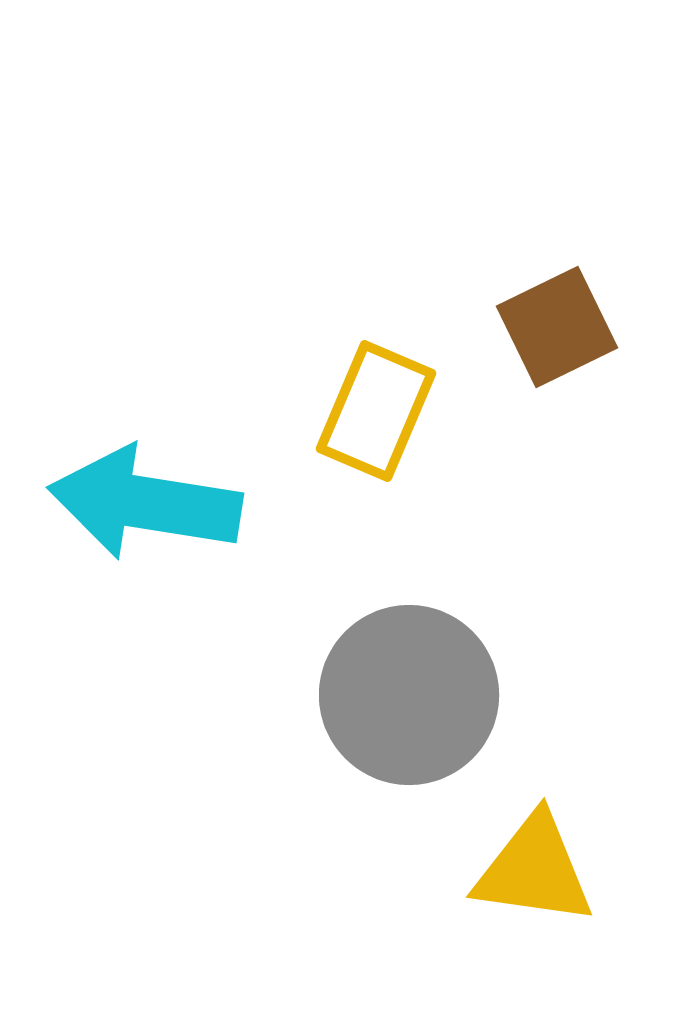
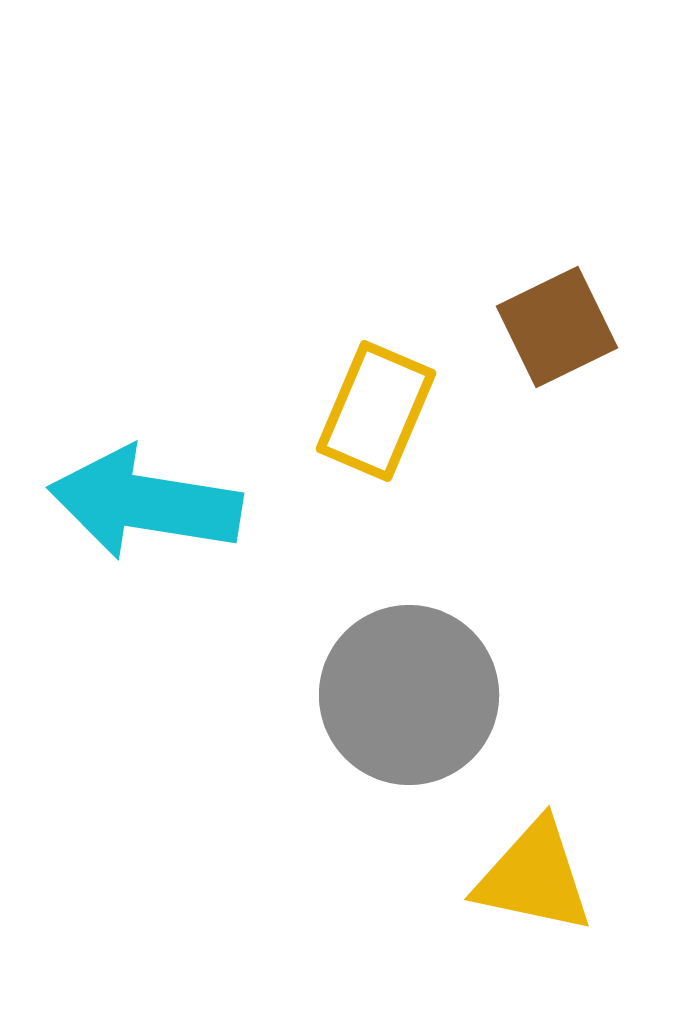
yellow triangle: moved 7 px down; rotated 4 degrees clockwise
